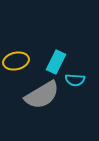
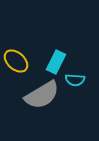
yellow ellipse: rotated 55 degrees clockwise
